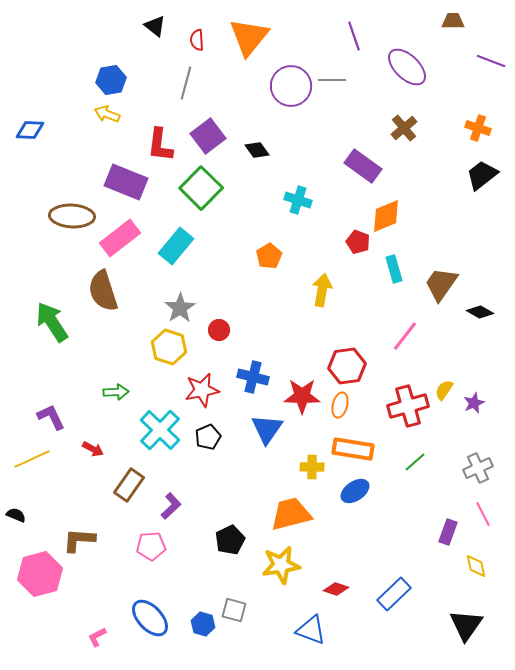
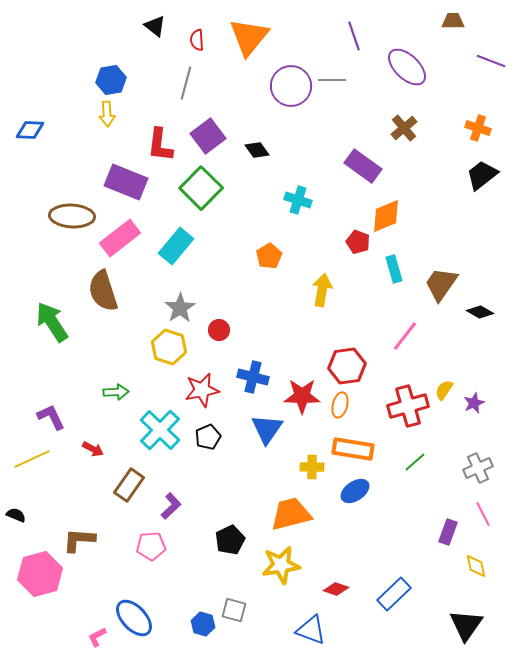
yellow arrow at (107, 114): rotated 115 degrees counterclockwise
blue ellipse at (150, 618): moved 16 px left
